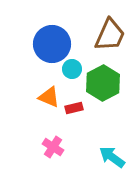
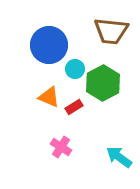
brown trapezoid: moved 1 px right, 4 px up; rotated 72 degrees clockwise
blue circle: moved 3 px left, 1 px down
cyan circle: moved 3 px right
red rectangle: moved 1 px up; rotated 18 degrees counterclockwise
pink cross: moved 8 px right
cyan arrow: moved 7 px right
